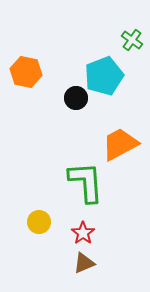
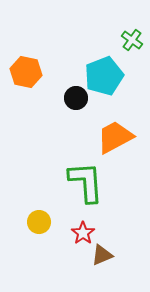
orange trapezoid: moved 5 px left, 7 px up
brown triangle: moved 18 px right, 8 px up
